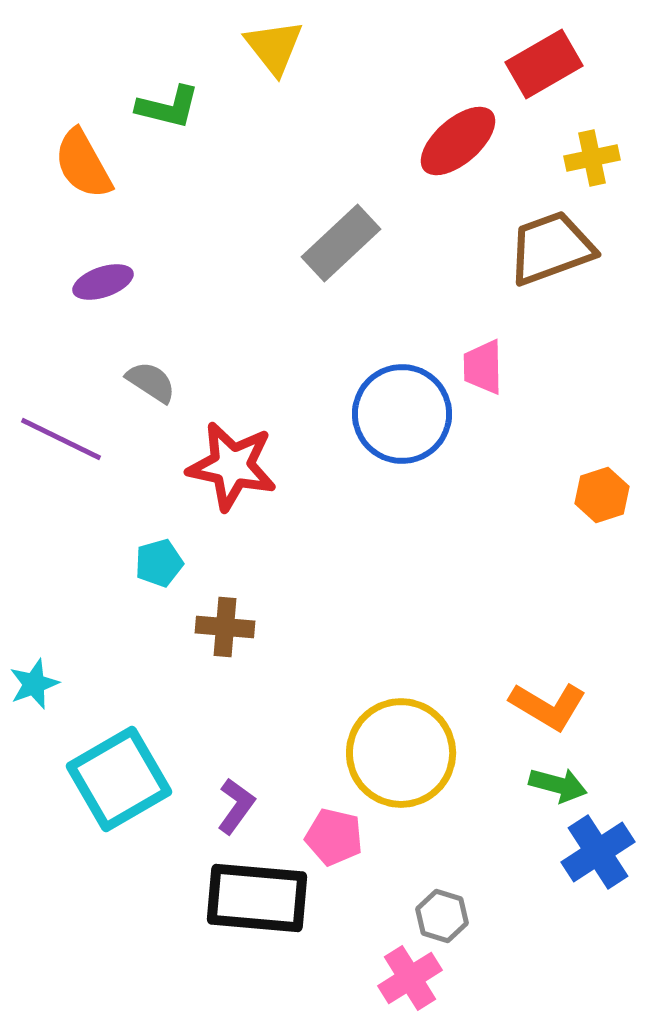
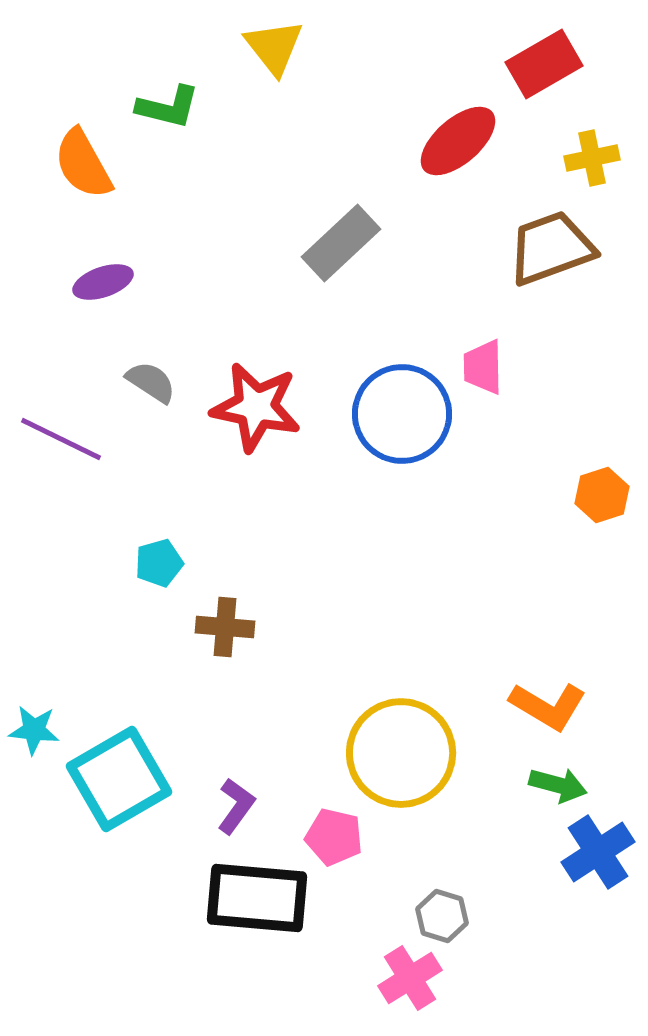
red star: moved 24 px right, 59 px up
cyan star: moved 46 px down; rotated 27 degrees clockwise
